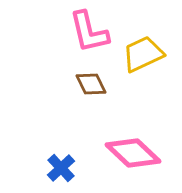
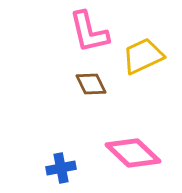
yellow trapezoid: moved 2 px down
blue cross: rotated 32 degrees clockwise
